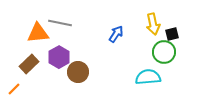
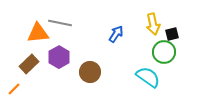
brown circle: moved 12 px right
cyan semicircle: rotated 40 degrees clockwise
